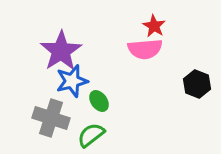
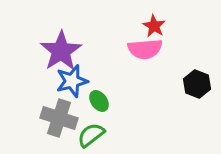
gray cross: moved 8 px right
